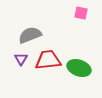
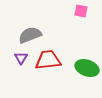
pink square: moved 2 px up
purple triangle: moved 1 px up
green ellipse: moved 8 px right
